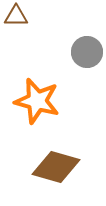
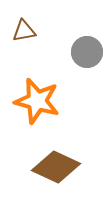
brown triangle: moved 8 px right, 15 px down; rotated 10 degrees counterclockwise
brown diamond: rotated 9 degrees clockwise
